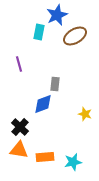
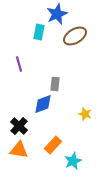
blue star: moved 1 px up
black cross: moved 1 px left, 1 px up
orange rectangle: moved 8 px right, 12 px up; rotated 42 degrees counterclockwise
cyan star: moved 1 px up; rotated 12 degrees counterclockwise
